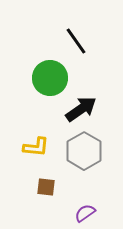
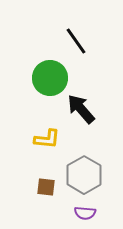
black arrow: rotated 96 degrees counterclockwise
yellow L-shape: moved 11 px right, 8 px up
gray hexagon: moved 24 px down
purple semicircle: rotated 140 degrees counterclockwise
